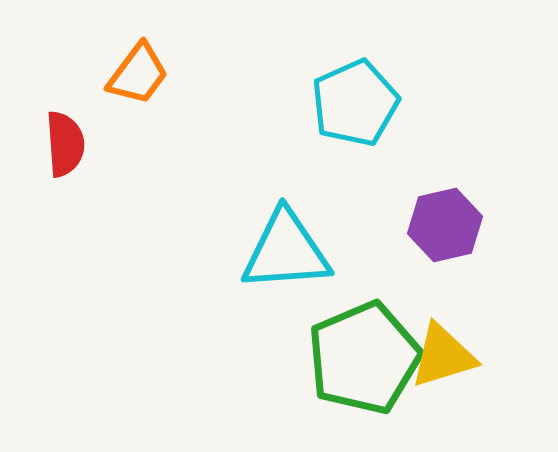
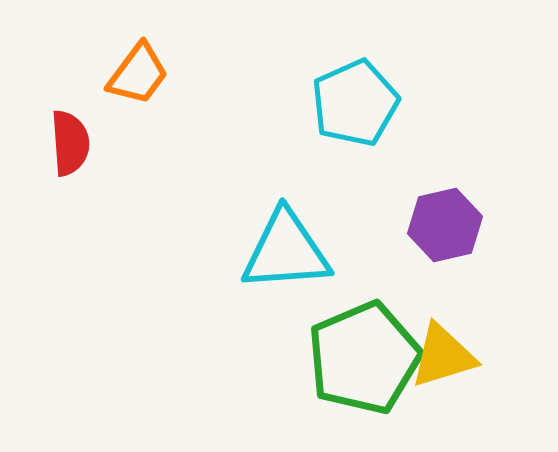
red semicircle: moved 5 px right, 1 px up
